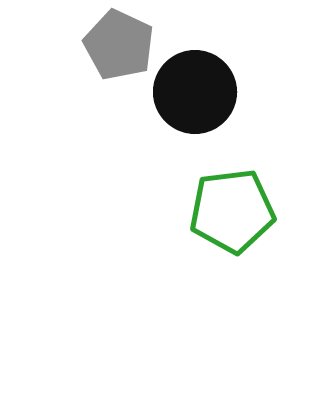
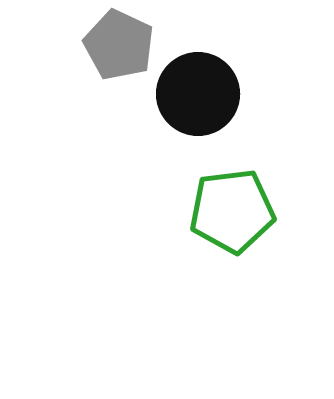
black circle: moved 3 px right, 2 px down
